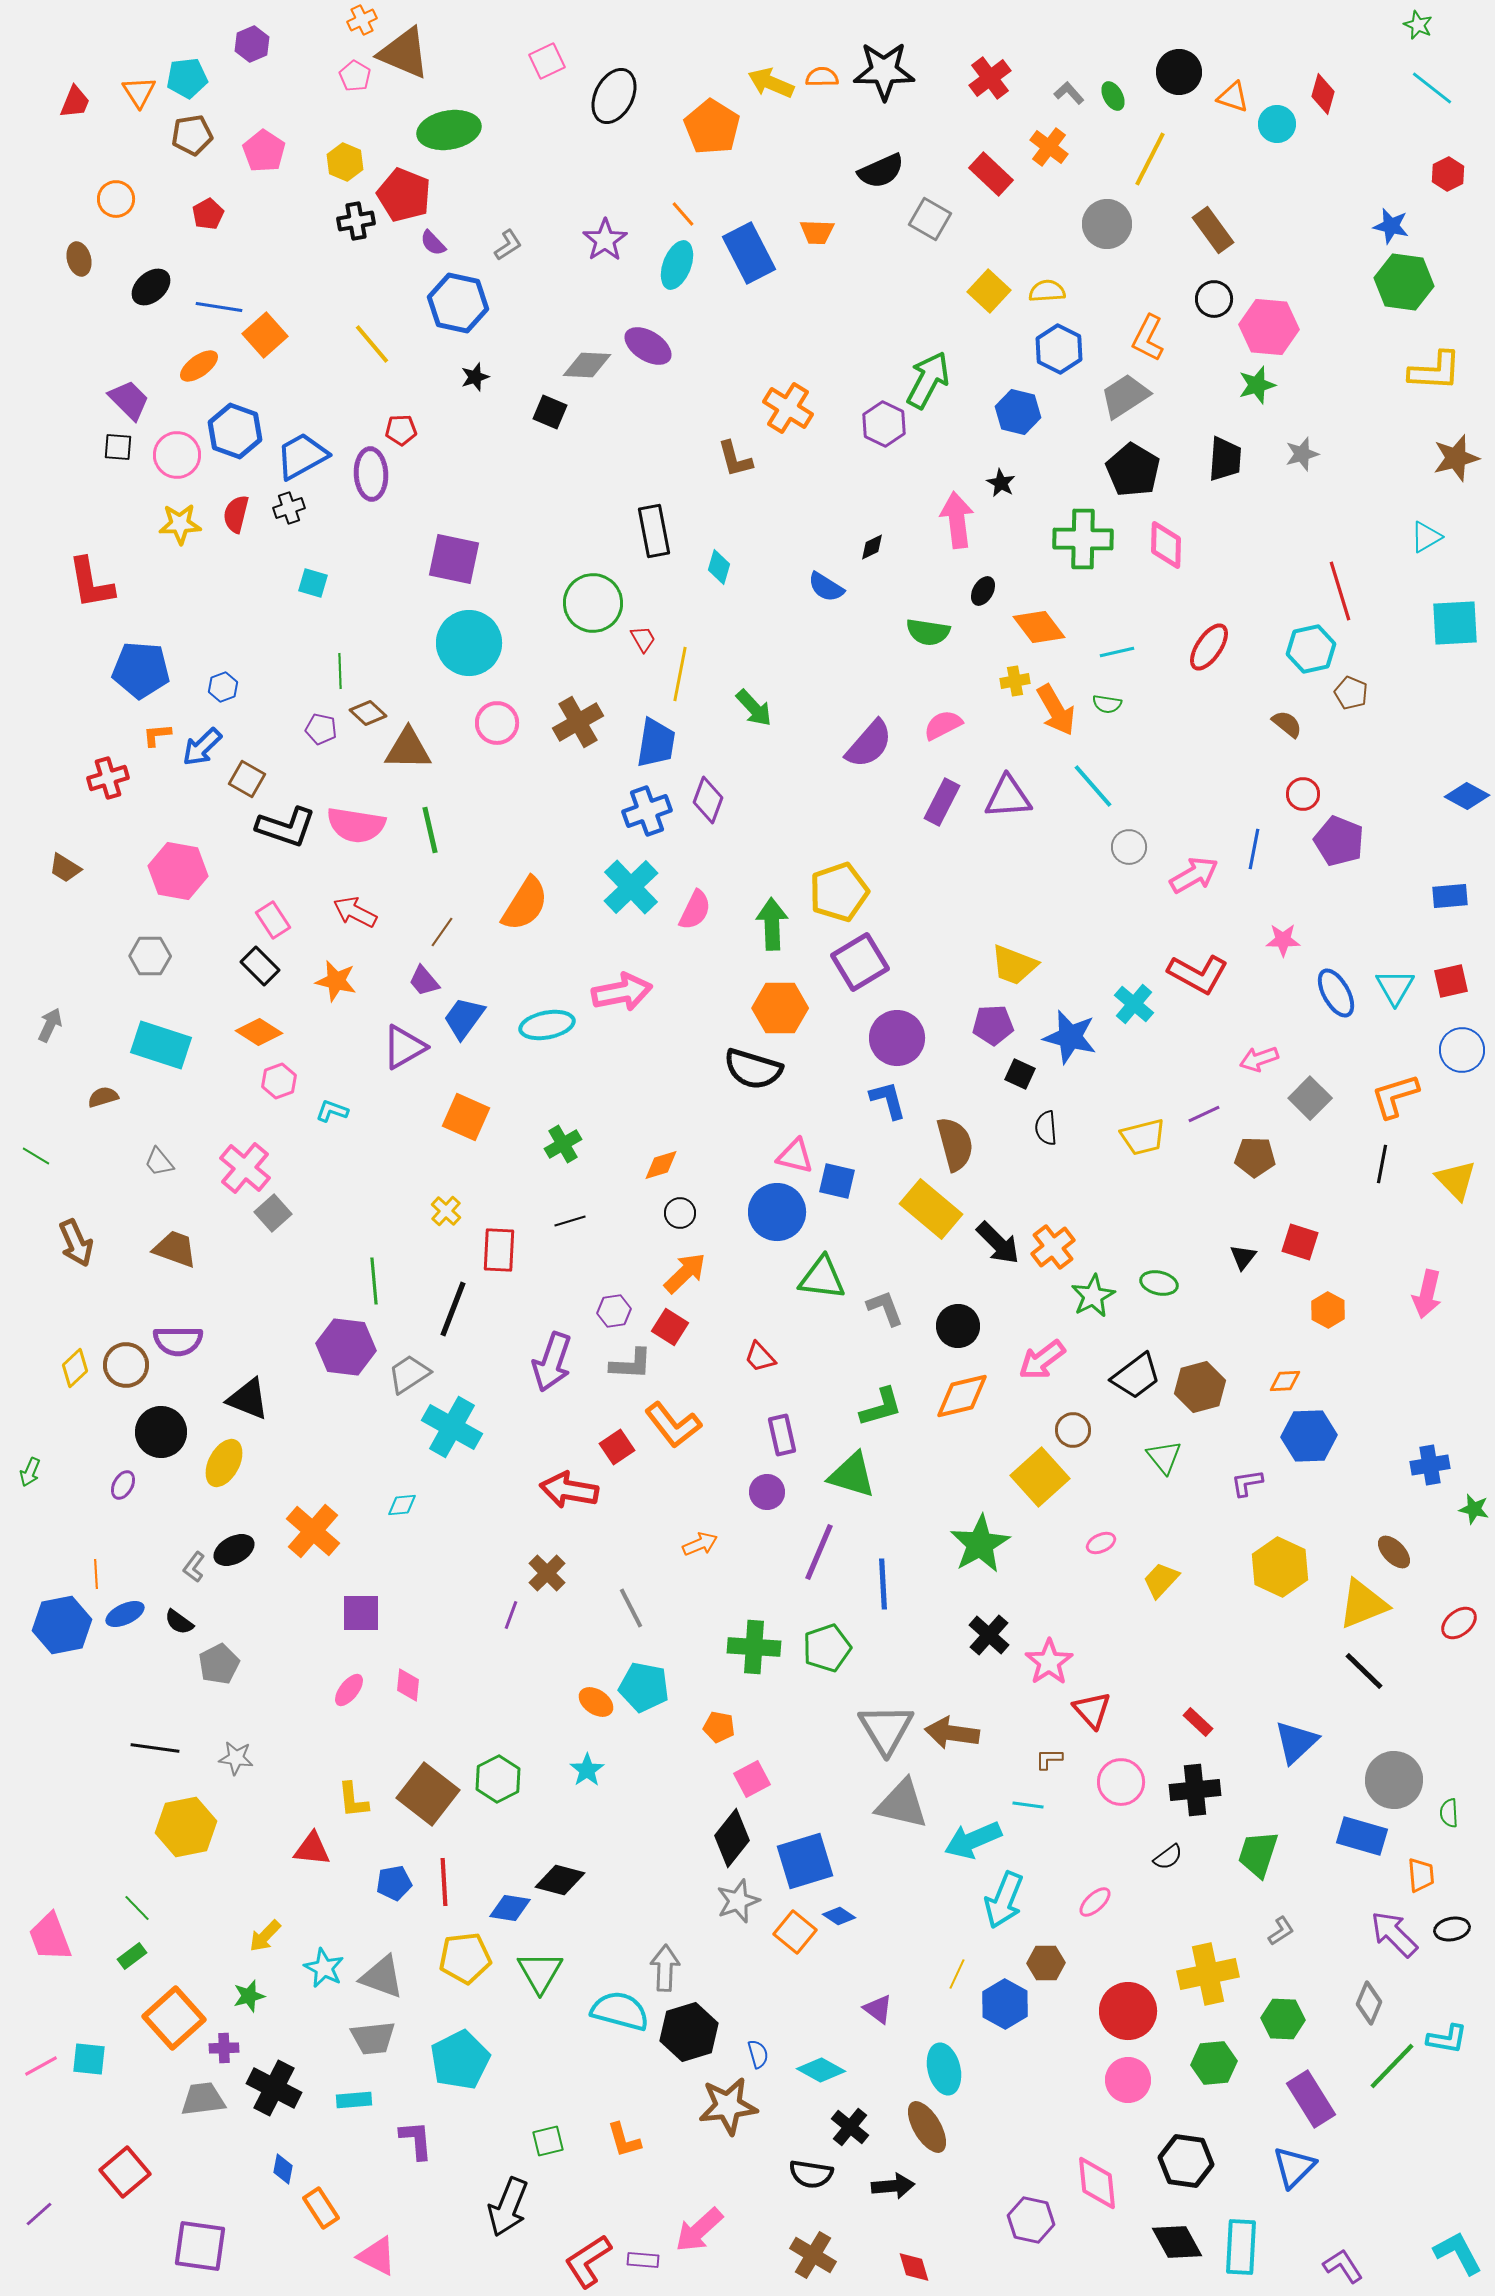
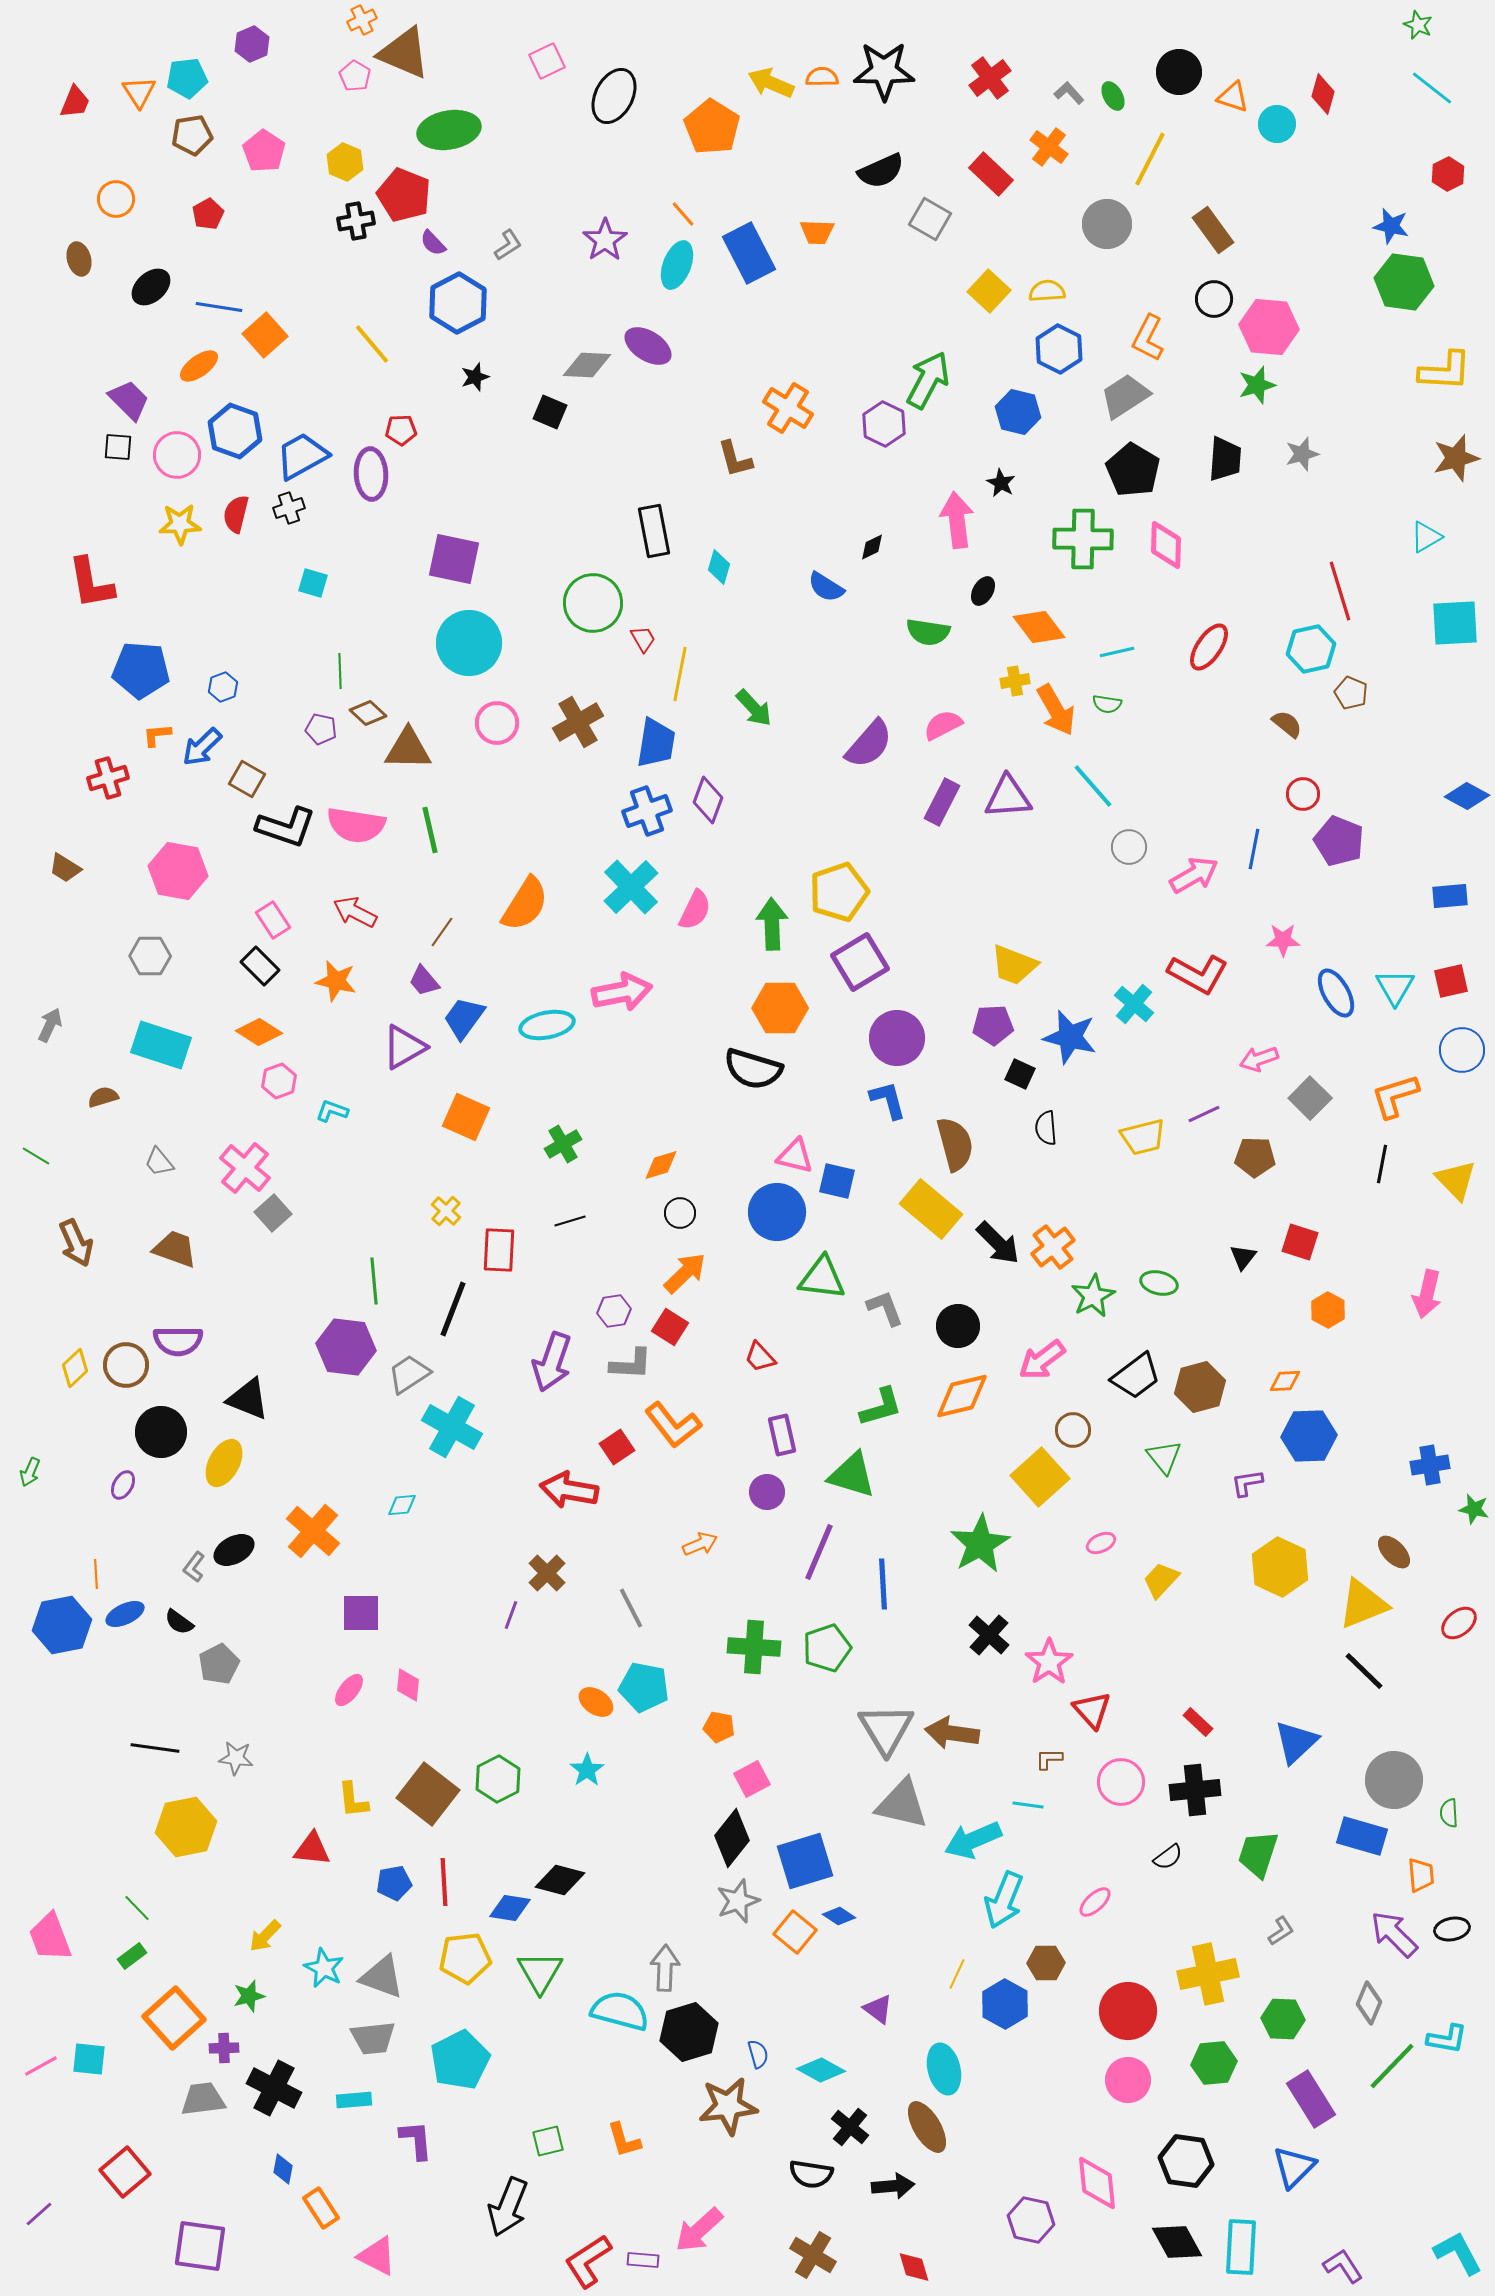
blue hexagon at (458, 303): rotated 20 degrees clockwise
yellow L-shape at (1435, 371): moved 10 px right
